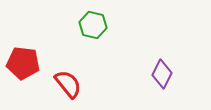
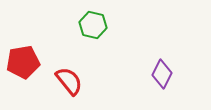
red pentagon: moved 1 px up; rotated 16 degrees counterclockwise
red semicircle: moved 1 px right, 3 px up
